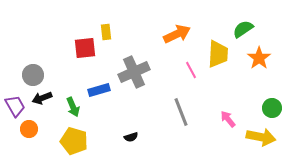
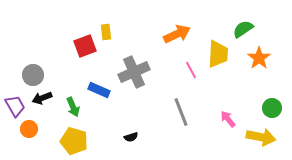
red square: moved 2 px up; rotated 15 degrees counterclockwise
blue rectangle: rotated 40 degrees clockwise
